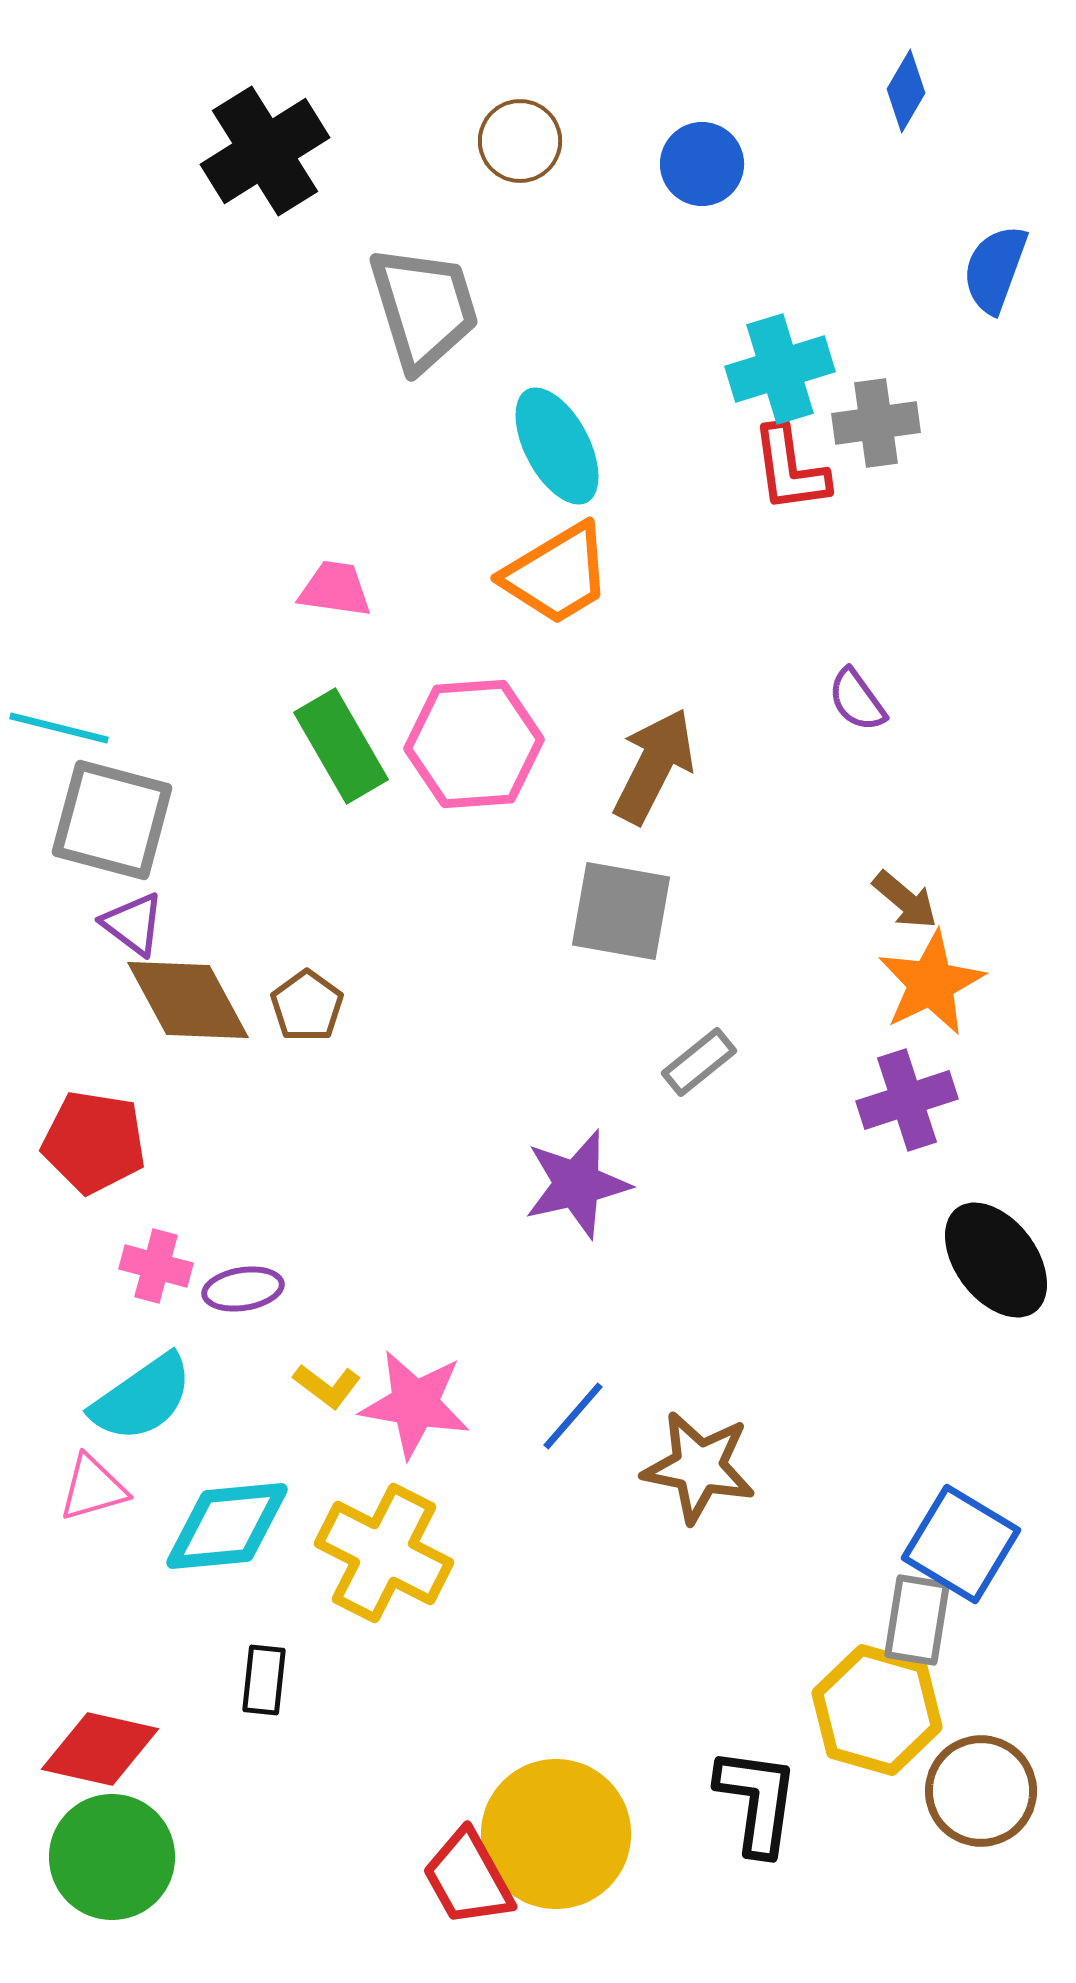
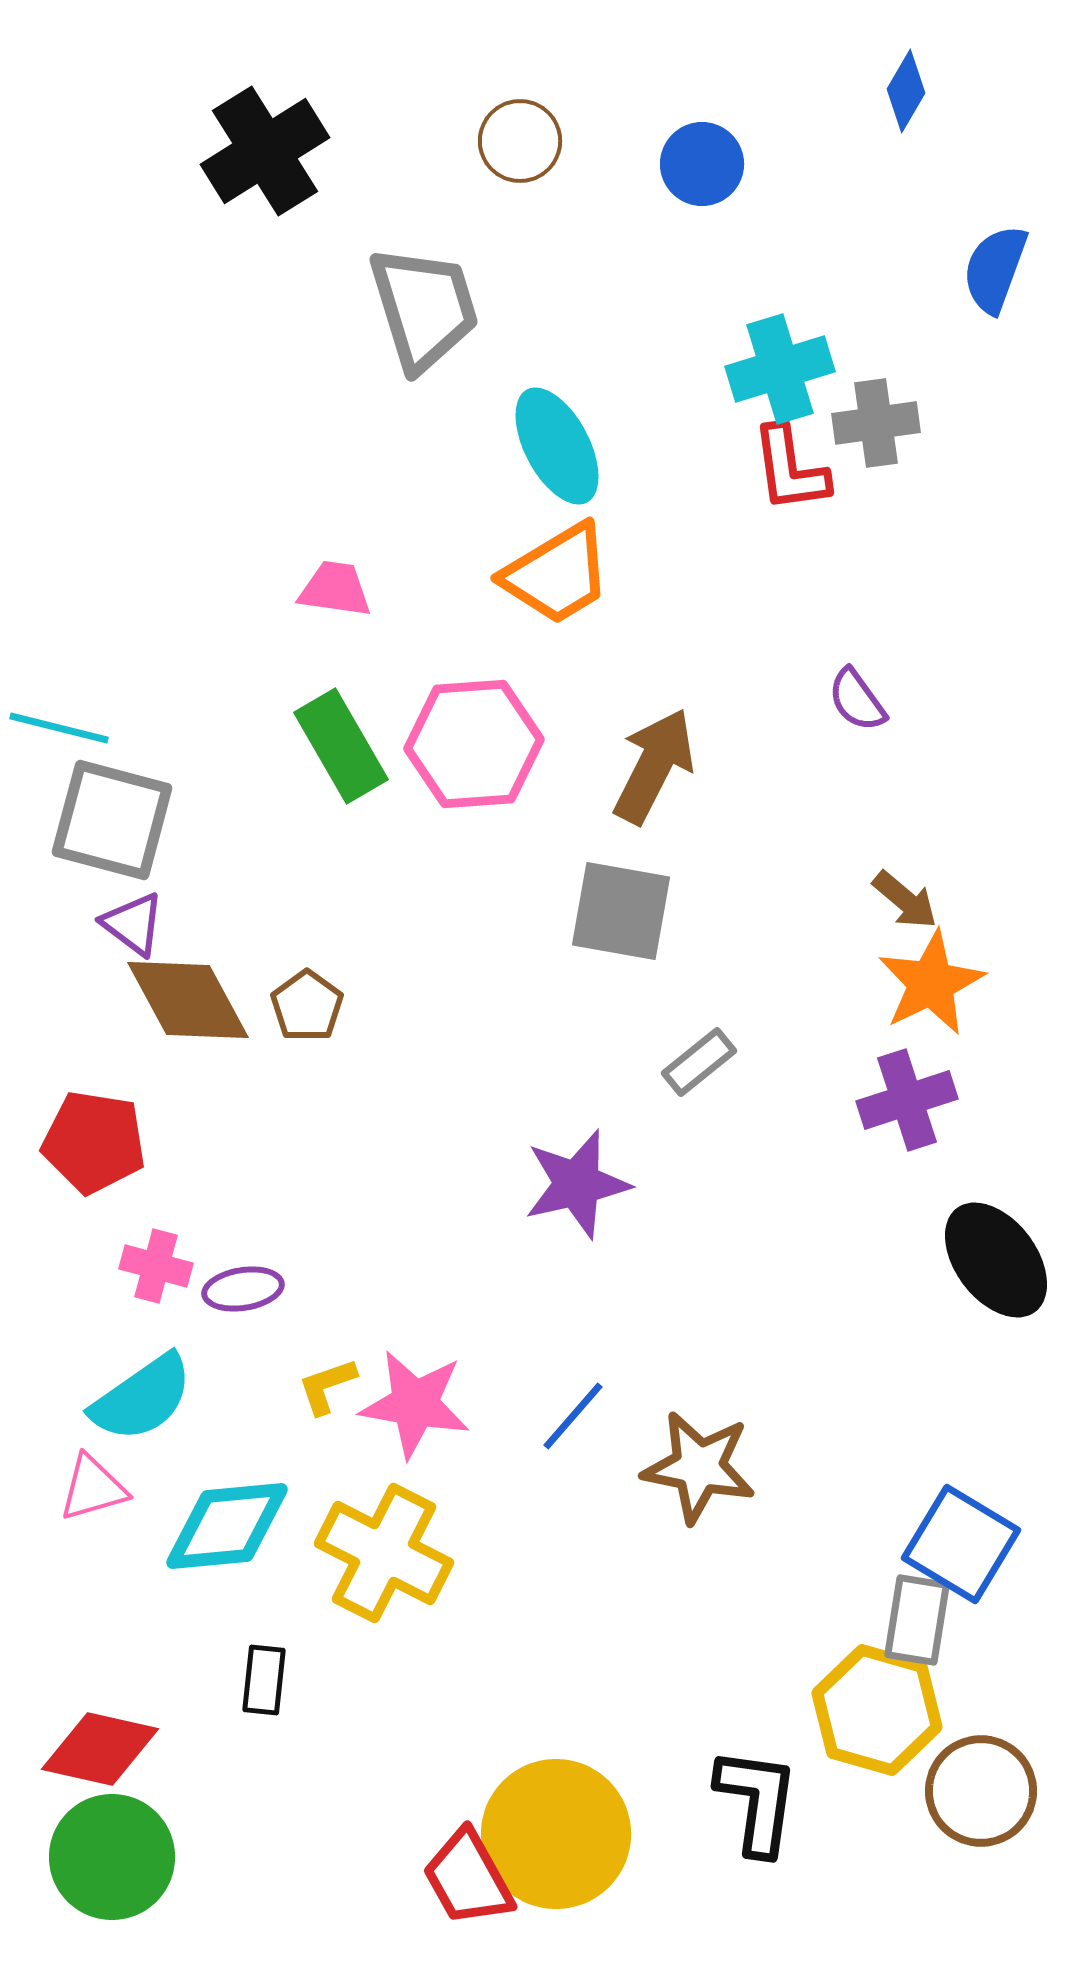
yellow L-shape at (327, 1386): rotated 124 degrees clockwise
